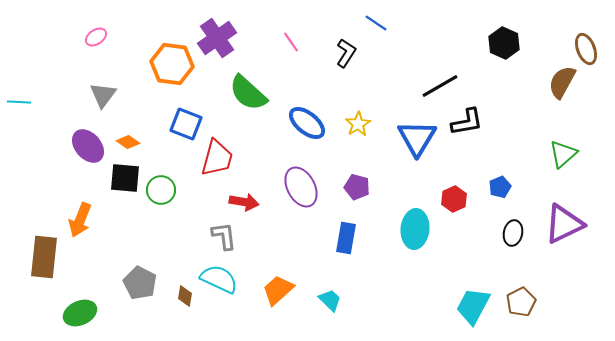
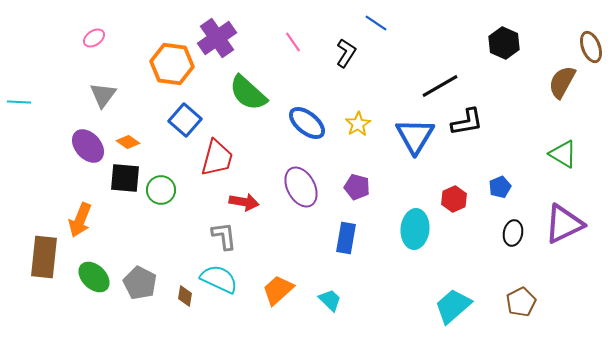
pink ellipse at (96, 37): moved 2 px left, 1 px down
pink line at (291, 42): moved 2 px right
brown ellipse at (586, 49): moved 5 px right, 2 px up
blue square at (186, 124): moved 1 px left, 4 px up; rotated 20 degrees clockwise
blue triangle at (417, 138): moved 2 px left, 2 px up
green triangle at (563, 154): rotated 48 degrees counterclockwise
cyan trapezoid at (473, 306): moved 20 px left; rotated 21 degrees clockwise
green ellipse at (80, 313): moved 14 px right, 36 px up; rotated 68 degrees clockwise
